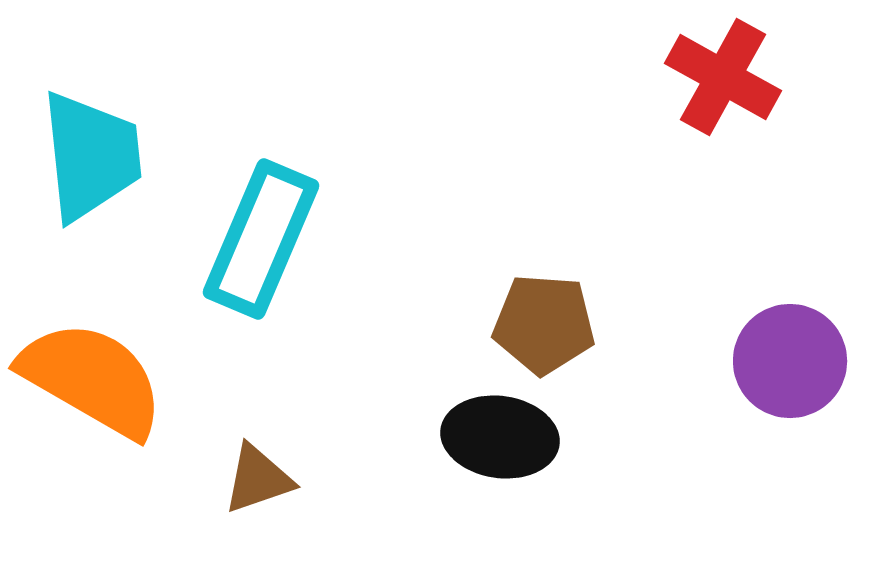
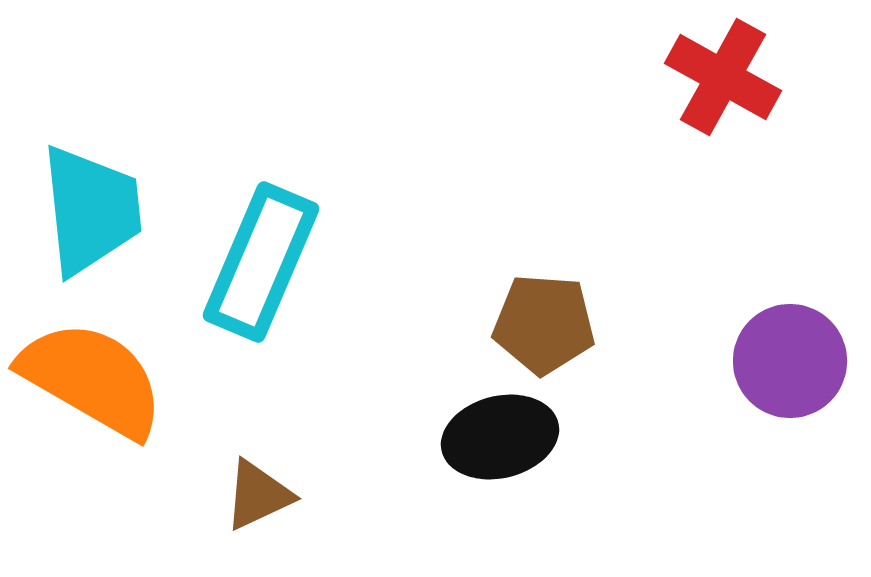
cyan trapezoid: moved 54 px down
cyan rectangle: moved 23 px down
black ellipse: rotated 22 degrees counterclockwise
brown triangle: moved 16 px down; rotated 6 degrees counterclockwise
